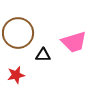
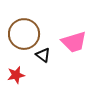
brown circle: moved 6 px right, 1 px down
black triangle: rotated 35 degrees clockwise
